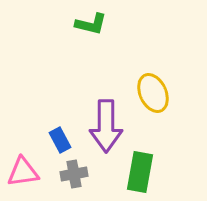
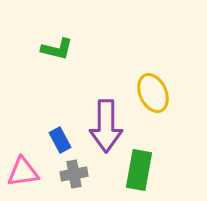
green L-shape: moved 34 px left, 25 px down
green rectangle: moved 1 px left, 2 px up
